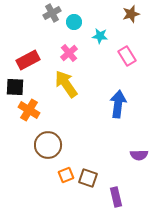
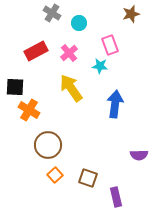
gray cross: rotated 30 degrees counterclockwise
cyan circle: moved 5 px right, 1 px down
cyan star: moved 30 px down
pink rectangle: moved 17 px left, 11 px up; rotated 12 degrees clockwise
red rectangle: moved 8 px right, 9 px up
yellow arrow: moved 5 px right, 4 px down
blue arrow: moved 3 px left
orange square: moved 11 px left; rotated 21 degrees counterclockwise
